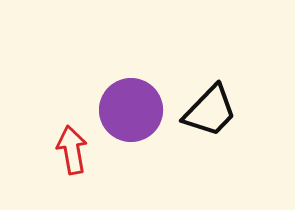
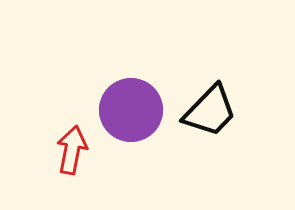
red arrow: rotated 21 degrees clockwise
